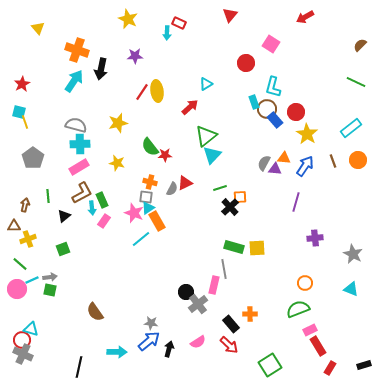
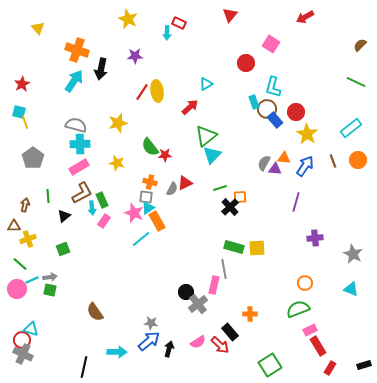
black rectangle at (231, 324): moved 1 px left, 8 px down
red arrow at (229, 345): moved 9 px left
black line at (79, 367): moved 5 px right
